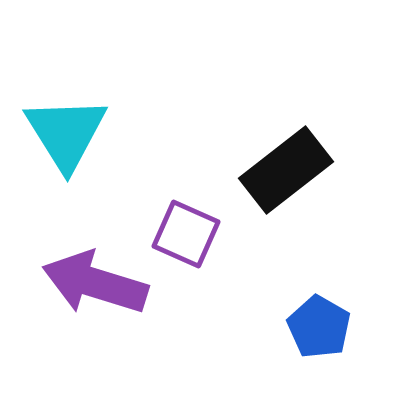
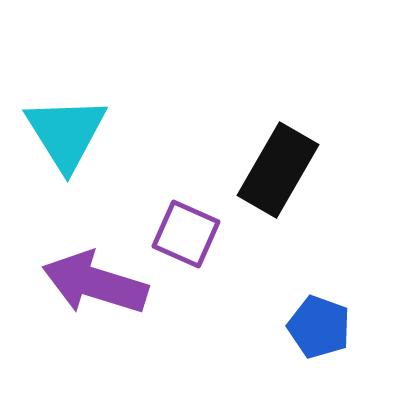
black rectangle: moved 8 px left; rotated 22 degrees counterclockwise
blue pentagon: rotated 10 degrees counterclockwise
